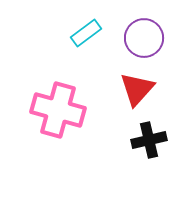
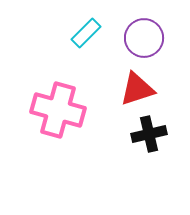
cyan rectangle: rotated 8 degrees counterclockwise
red triangle: rotated 30 degrees clockwise
black cross: moved 6 px up
